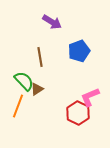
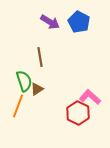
purple arrow: moved 2 px left
blue pentagon: moved 29 px up; rotated 25 degrees counterclockwise
green semicircle: rotated 25 degrees clockwise
pink L-shape: rotated 65 degrees clockwise
